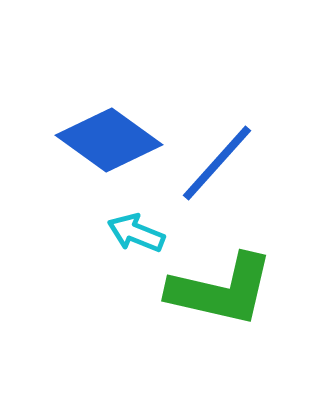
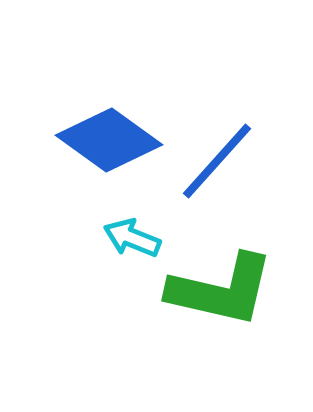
blue line: moved 2 px up
cyan arrow: moved 4 px left, 5 px down
